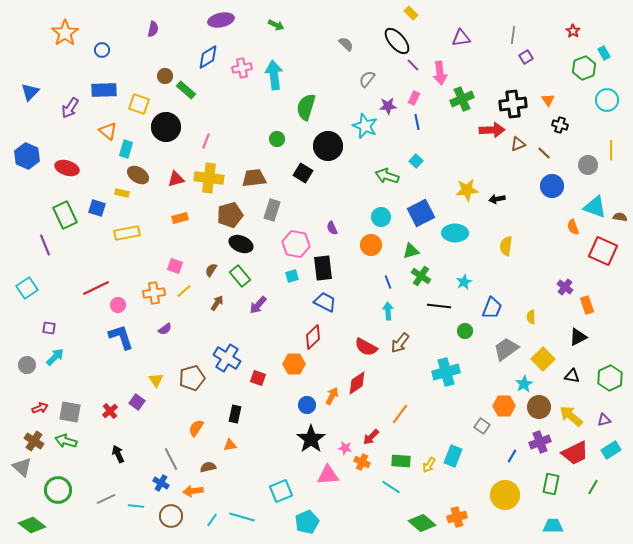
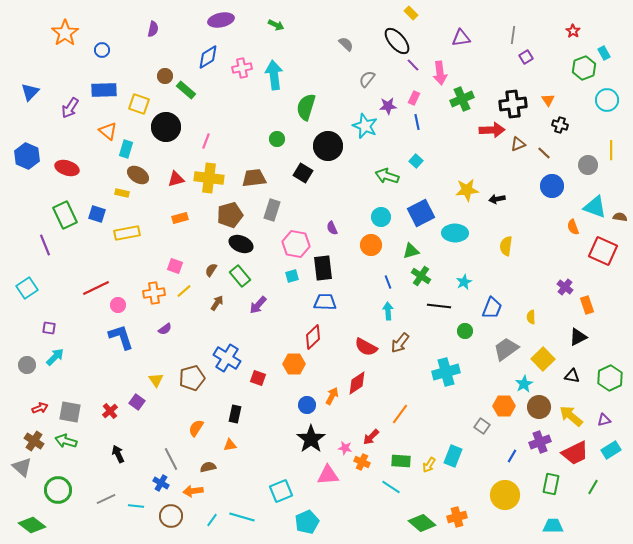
blue square at (97, 208): moved 6 px down
blue trapezoid at (325, 302): rotated 25 degrees counterclockwise
